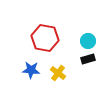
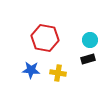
cyan circle: moved 2 px right, 1 px up
yellow cross: rotated 28 degrees counterclockwise
